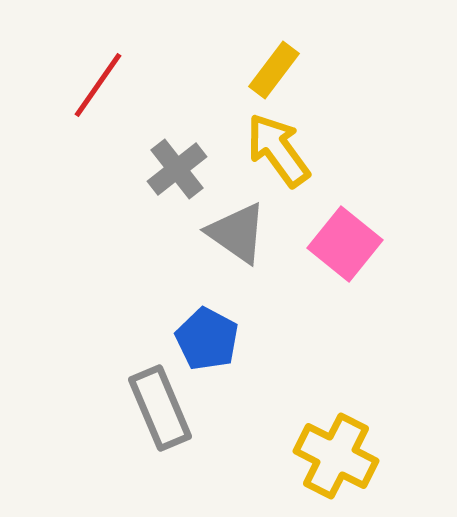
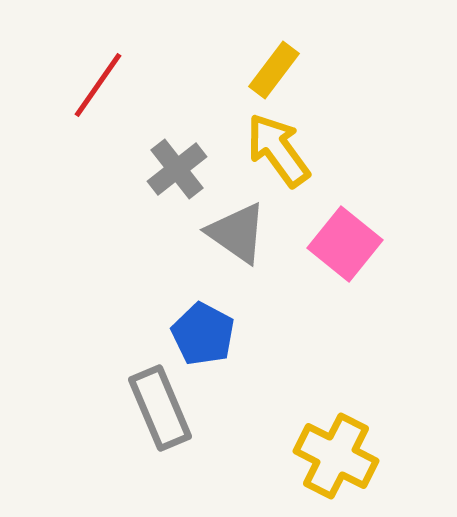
blue pentagon: moved 4 px left, 5 px up
